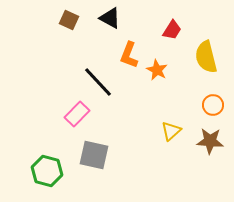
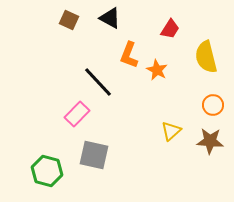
red trapezoid: moved 2 px left, 1 px up
